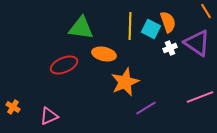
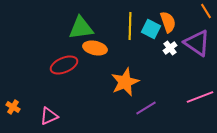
green triangle: rotated 16 degrees counterclockwise
white cross: rotated 16 degrees counterclockwise
orange ellipse: moved 9 px left, 6 px up
